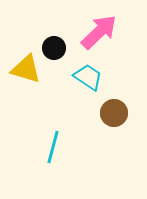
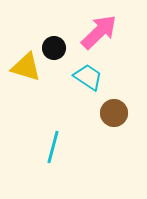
yellow triangle: moved 2 px up
